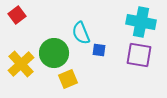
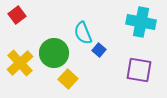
cyan semicircle: moved 2 px right
blue square: rotated 32 degrees clockwise
purple square: moved 15 px down
yellow cross: moved 1 px left, 1 px up
yellow square: rotated 24 degrees counterclockwise
